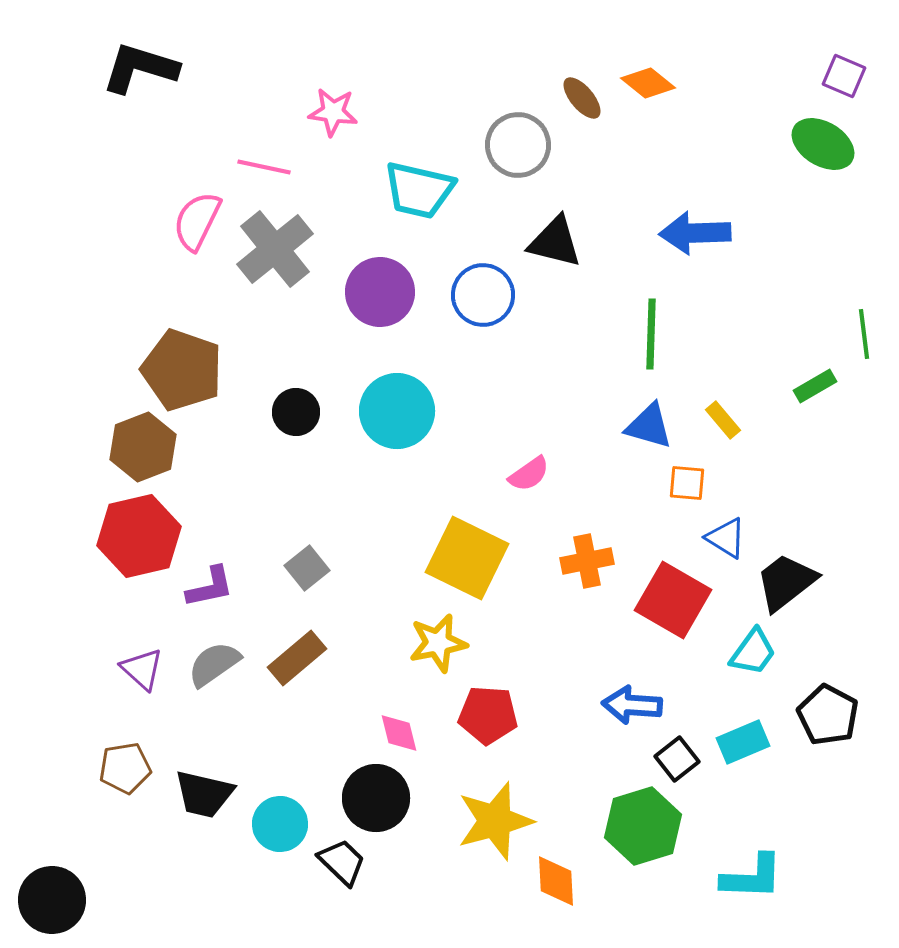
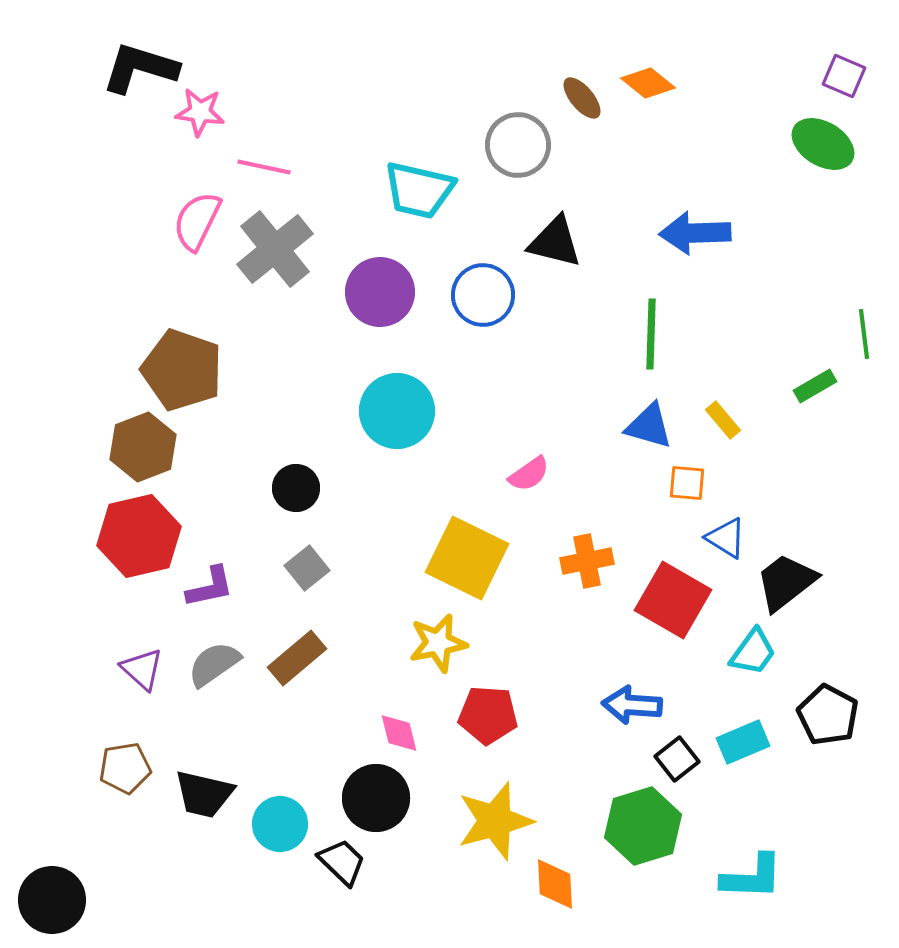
pink star at (333, 112): moved 133 px left
black circle at (296, 412): moved 76 px down
orange diamond at (556, 881): moved 1 px left, 3 px down
